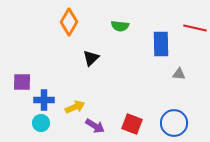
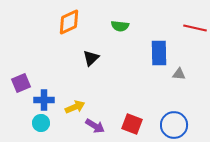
orange diamond: rotated 36 degrees clockwise
blue rectangle: moved 2 px left, 9 px down
purple square: moved 1 px left, 1 px down; rotated 24 degrees counterclockwise
blue circle: moved 2 px down
